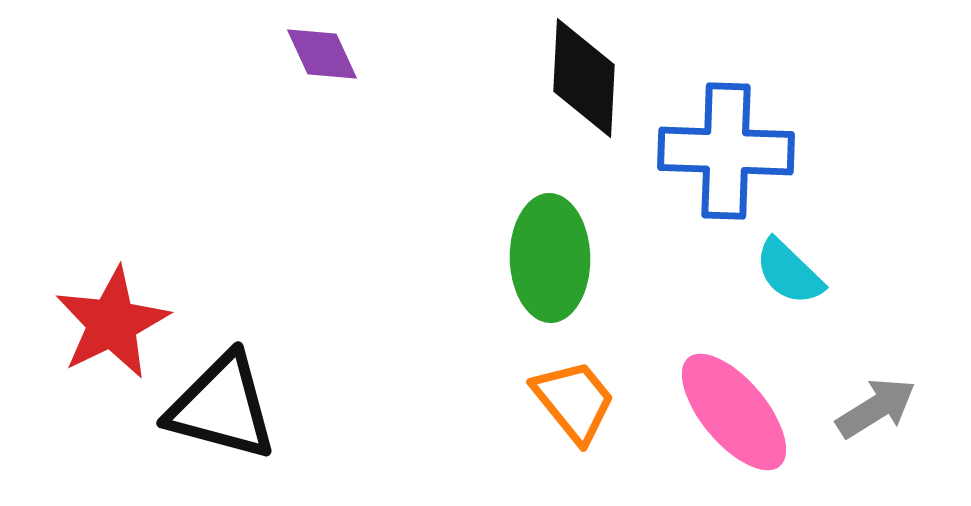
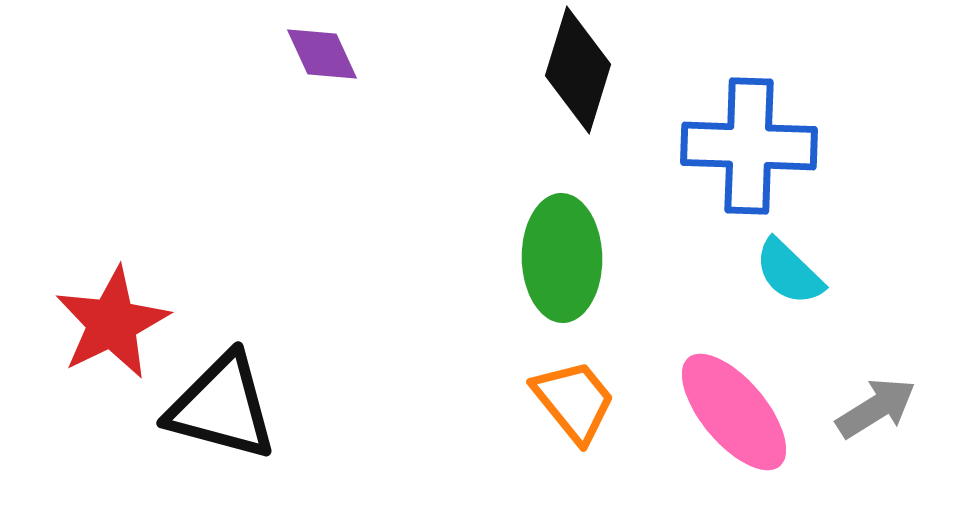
black diamond: moved 6 px left, 8 px up; rotated 14 degrees clockwise
blue cross: moved 23 px right, 5 px up
green ellipse: moved 12 px right
